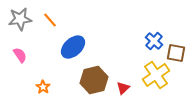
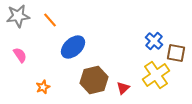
gray star: moved 2 px left, 3 px up
orange star: rotated 16 degrees clockwise
